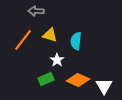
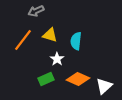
gray arrow: rotated 28 degrees counterclockwise
white star: moved 1 px up
orange diamond: moved 1 px up
white triangle: rotated 18 degrees clockwise
